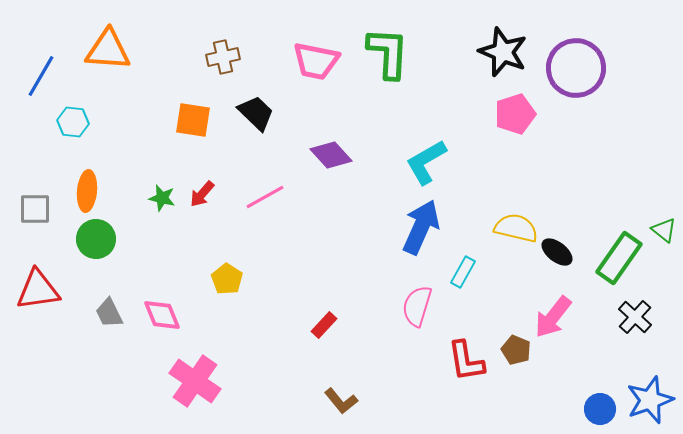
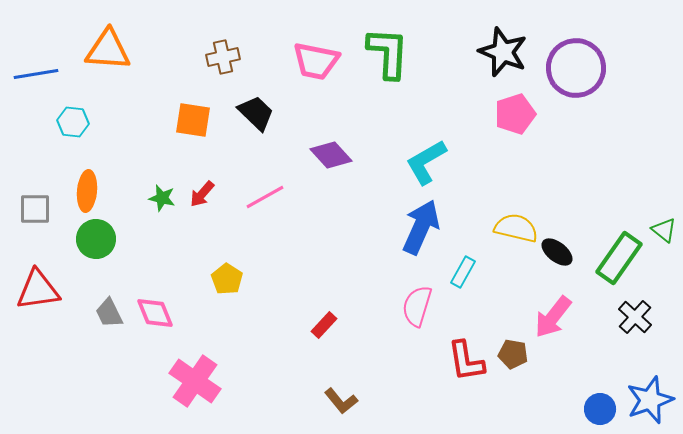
blue line: moved 5 px left, 2 px up; rotated 51 degrees clockwise
pink diamond: moved 7 px left, 2 px up
brown pentagon: moved 3 px left, 4 px down; rotated 12 degrees counterclockwise
